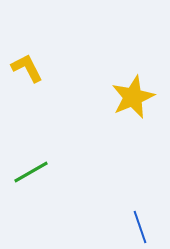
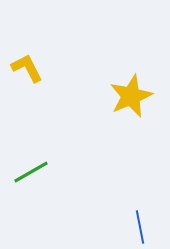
yellow star: moved 2 px left, 1 px up
blue line: rotated 8 degrees clockwise
